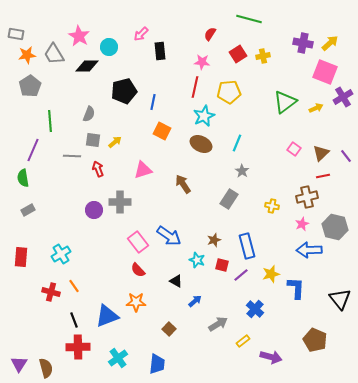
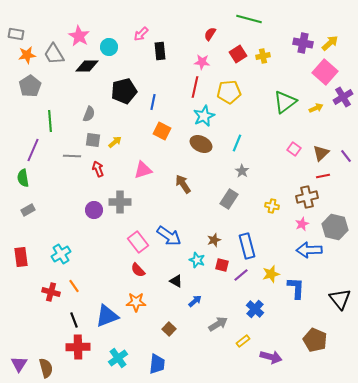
pink square at (325, 72): rotated 20 degrees clockwise
red rectangle at (21, 257): rotated 12 degrees counterclockwise
